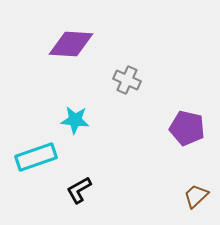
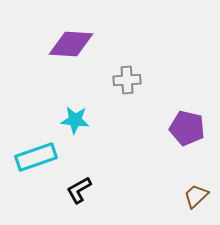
gray cross: rotated 28 degrees counterclockwise
